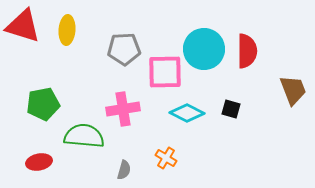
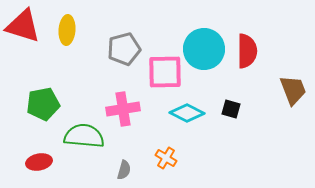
gray pentagon: rotated 12 degrees counterclockwise
